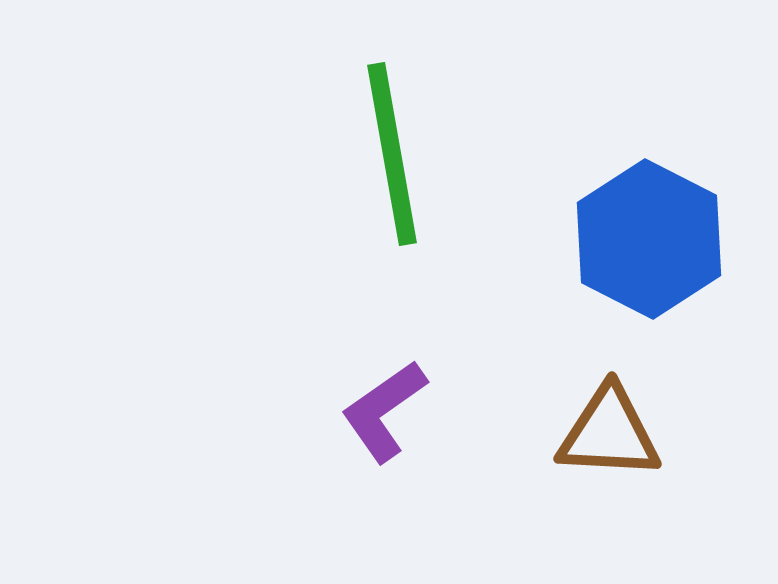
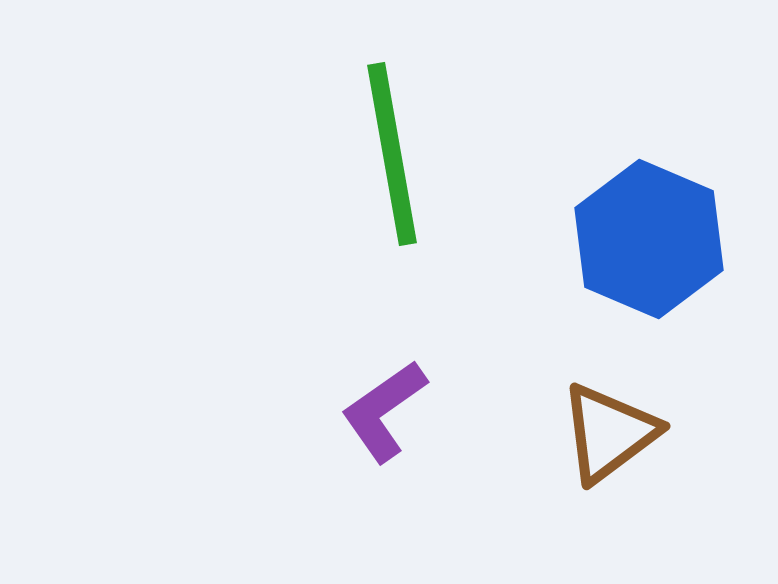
blue hexagon: rotated 4 degrees counterclockwise
brown triangle: rotated 40 degrees counterclockwise
